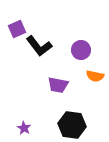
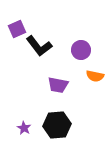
black hexagon: moved 15 px left; rotated 12 degrees counterclockwise
